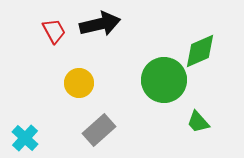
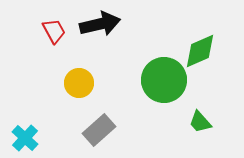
green trapezoid: moved 2 px right
